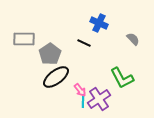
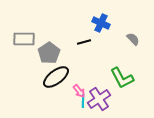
blue cross: moved 2 px right
black line: moved 1 px up; rotated 40 degrees counterclockwise
gray pentagon: moved 1 px left, 1 px up
pink arrow: moved 1 px left, 1 px down
